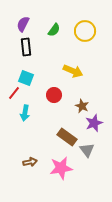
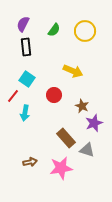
cyan square: moved 1 px right, 1 px down; rotated 14 degrees clockwise
red line: moved 1 px left, 3 px down
brown rectangle: moved 1 px left, 1 px down; rotated 12 degrees clockwise
gray triangle: rotated 35 degrees counterclockwise
